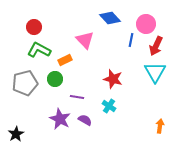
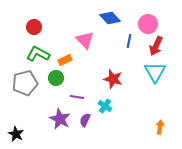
pink circle: moved 2 px right
blue line: moved 2 px left, 1 px down
green L-shape: moved 1 px left, 4 px down
green circle: moved 1 px right, 1 px up
cyan cross: moved 4 px left
purple semicircle: rotated 96 degrees counterclockwise
orange arrow: moved 1 px down
black star: rotated 14 degrees counterclockwise
